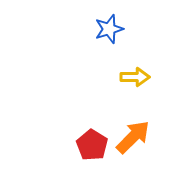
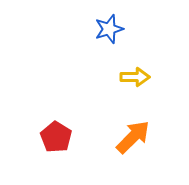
red pentagon: moved 36 px left, 8 px up
